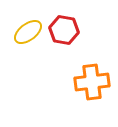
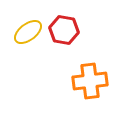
orange cross: moved 2 px left, 1 px up
